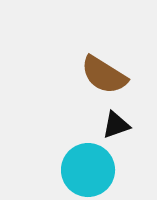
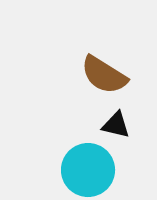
black triangle: rotated 32 degrees clockwise
